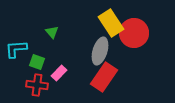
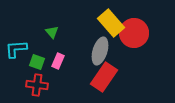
yellow rectangle: rotated 8 degrees counterclockwise
pink rectangle: moved 1 px left, 12 px up; rotated 21 degrees counterclockwise
